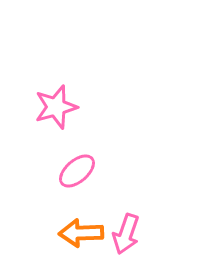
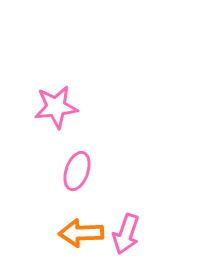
pink star: rotated 9 degrees clockwise
pink ellipse: rotated 30 degrees counterclockwise
